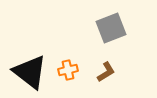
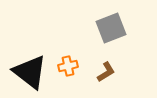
orange cross: moved 4 px up
